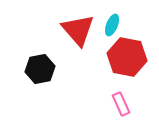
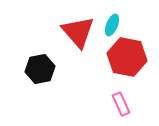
red triangle: moved 2 px down
